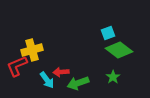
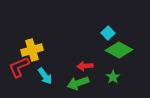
cyan square: rotated 24 degrees counterclockwise
green diamond: rotated 8 degrees counterclockwise
red L-shape: moved 2 px right, 1 px down
red arrow: moved 24 px right, 6 px up
cyan arrow: moved 2 px left, 4 px up
